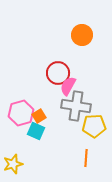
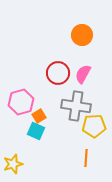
pink semicircle: moved 15 px right, 12 px up
pink hexagon: moved 11 px up
